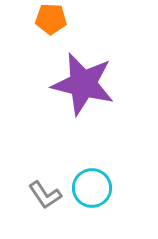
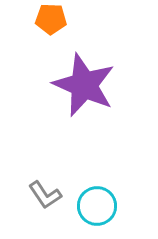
purple star: moved 1 px right, 1 px down; rotated 10 degrees clockwise
cyan circle: moved 5 px right, 18 px down
